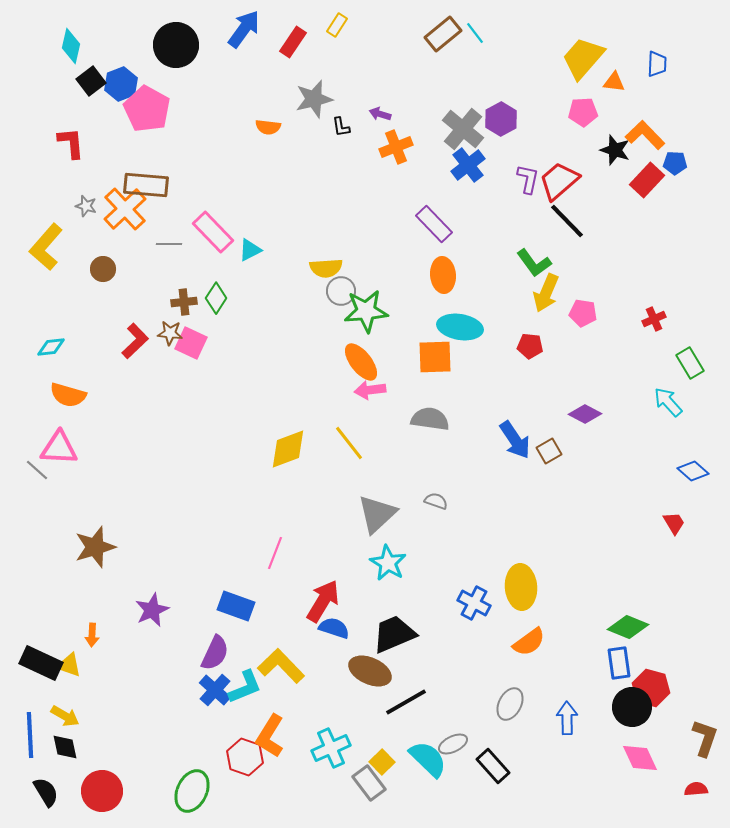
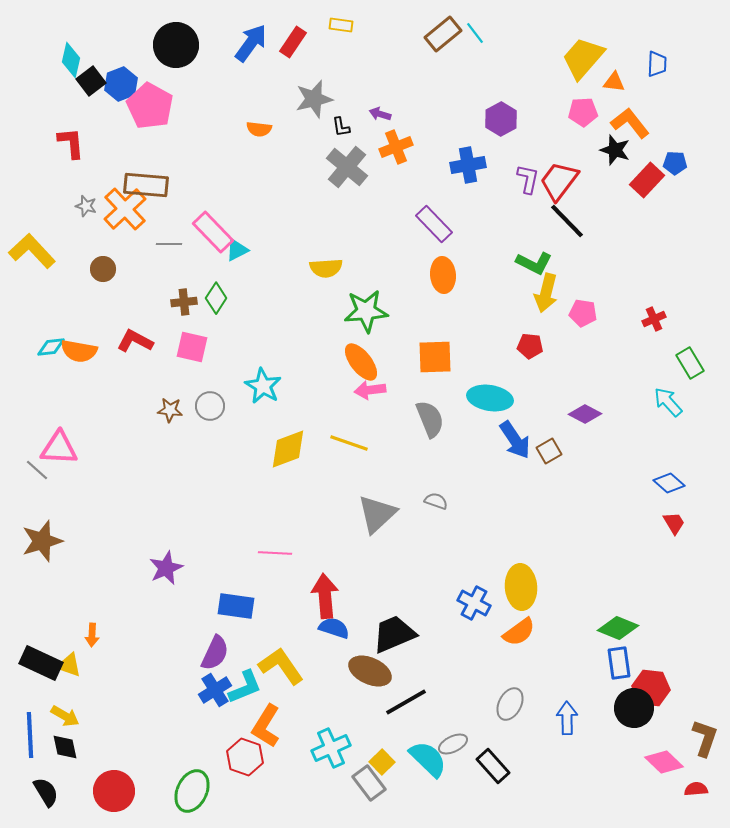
yellow rectangle at (337, 25): moved 4 px right; rotated 65 degrees clockwise
blue arrow at (244, 29): moved 7 px right, 14 px down
cyan diamond at (71, 46): moved 14 px down
pink pentagon at (147, 109): moved 3 px right, 3 px up
orange semicircle at (268, 127): moved 9 px left, 2 px down
gray cross at (463, 129): moved 116 px left, 38 px down
orange L-shape at (645, 135): moved 15 px left, 12 px up; rotated 6 degrees clockwise
blue cross at (468, 165): rotated 28 degrees clockwise
red trapezoid at (559, 181): rotated 12 degrees counterclockwise
yellow L-shape at (46, 247): moved 14 px left, 4 px down; rotated 96 degrees clockwise
cyan triangle at (250, 250): moved 13 px left
green L-shape at (534, 263): rotated 27 degrees counterclockwise
gray circle at (341, 291): moved 131 px left, 115 px down
yellow arrow at (546, 293): rotated 9 degrees counterclockwise
cyan ellipse at (460, 327): moved 30 px right, 71 px down
brown star at (170, 333): moved 77 px down
red L-shape at (135, 341): rotated 108 degrees counterclockwise
pink square at (191, 343): moved 1 px right, 4 px down; rotated 12 degrees counterclockwise
orange semicircle at (68, 395): moved 11 px right, 44 px up; rotated 6 degrees counterclockwise
gray semicircle at (430, 419): rotated 60 degrees clockwise
yellow line at (349, 443): rotated 33 degrees counterclockwise
blue diamond at (693, 471): moved 24 px left, 12 px down
brown star at (95, 547): moved 53 px left, 6 px up
pink line at (275, 553): rotated 72 degrees clockwise
cyan star at (388, 563): moved 125 px left, 177 px up
red arrow at (323, 601): moved 2 px right, 5 px up; rotated 36 degrees counterclockwise
blue rectangle at (236, 606): rotated 12 degrees counterclockwise
purple star at (152, 610): moved 14 px right, 42 px up
green diamond at (628, 627): moved 10 px left, 1 px down
orange semicircle at (529, 642): moved 10 px left, 10 px up
yellow L-shape at (281, 666): rotated 9 degrees clockwise
red hexagon at (651, 688): rotated 9 degrees counterclockwise
blue cross at (215, 690): rotated 16 degrees clockwise
black circle at (632, 707): moved 2 px right, 1 px down
orange L-shape at (270, 736): moved 4 px left, 10 px up
pink diamond at (640, 758): moved 24 px right, 4 px down; rotated 21 degrees counterclockwise
red circle at (102, 791): moved 12 px right
